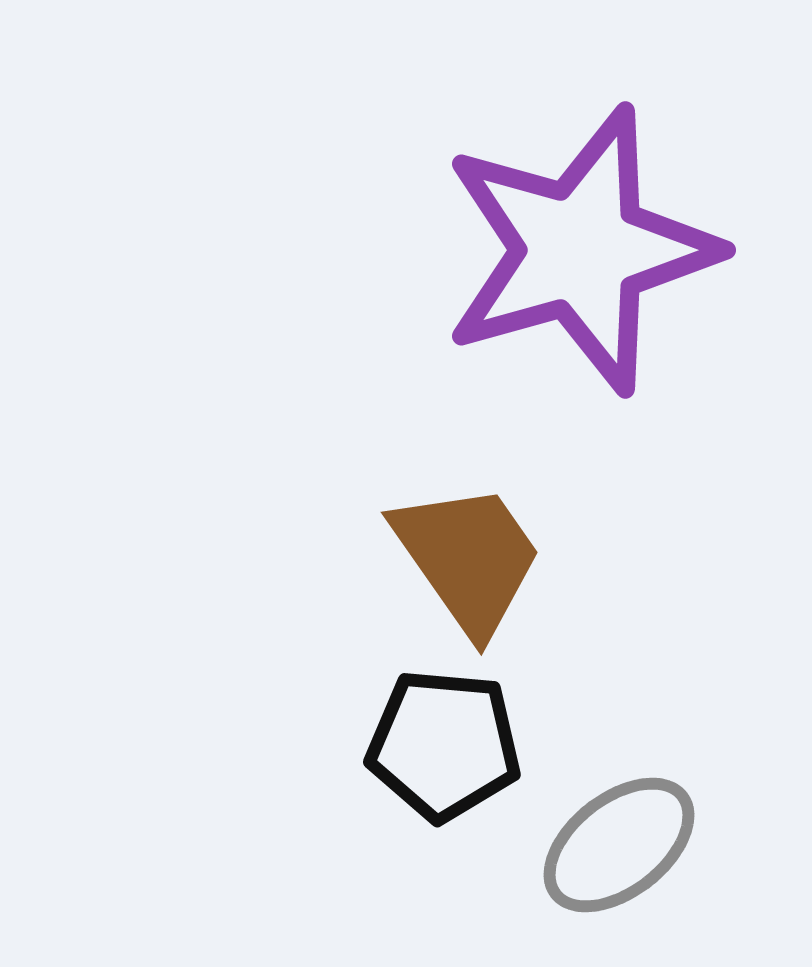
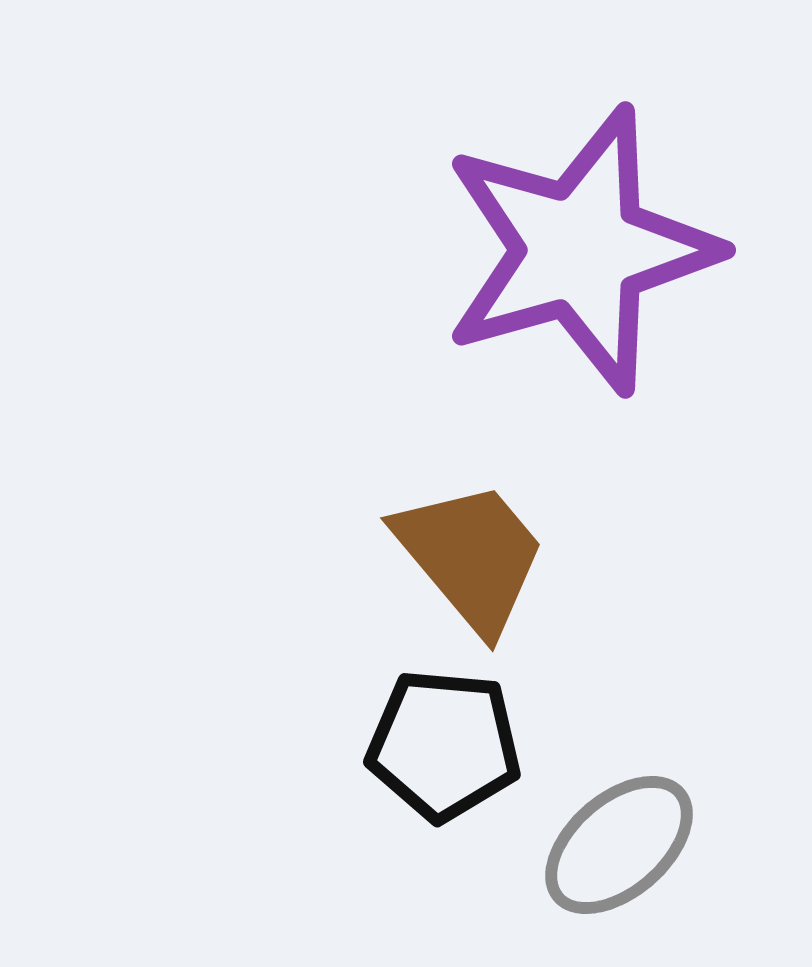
brown trapezoid: moved 3 px right, 2 px up; rotated 5 degrees counterclockwise
gray ellipse: rotated 3 degrees counterclockwise
